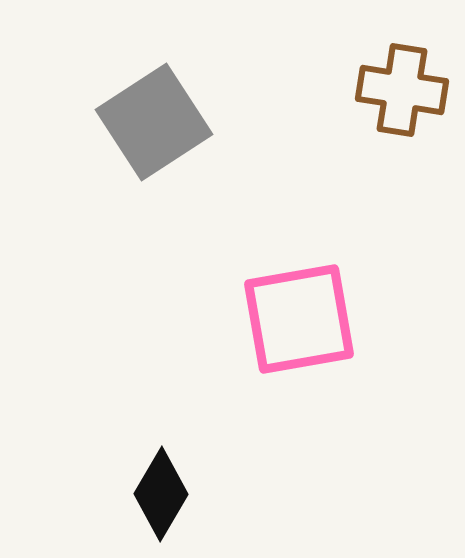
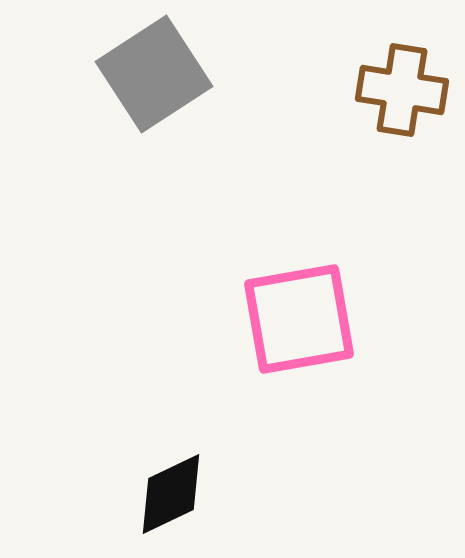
gray square: moved 48 px up
black diamond: moved 10 px right; rotated 34 degrees clockwise
